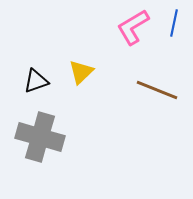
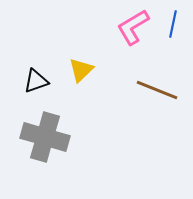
blue line: moved 1 px left, 1 px down
yellow triangle: moved 2 px up
gray cross: moved 5 px right
